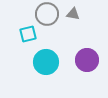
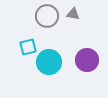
gray circle: moved 2 px down
cyan square: moved 13 px down
cyan circle: moved 3 px right
